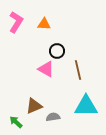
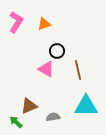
orange triangle: rotated 24 degrees counterclockwise
brown triangle: moved 5 px left
